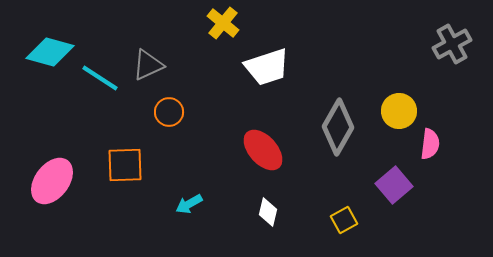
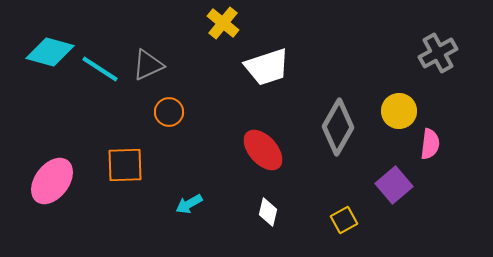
gray cross: moved 14 px left, 9 px down
cyan line: moved 9 px up
